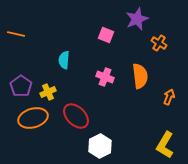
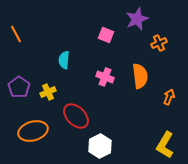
orange line: rotated 48 degrees clockwise
orange cross: rotated 35 degrees clockwise
purple pentagon: moved 2 px left, 1 px down
orange ellipse: moved 13 px down
